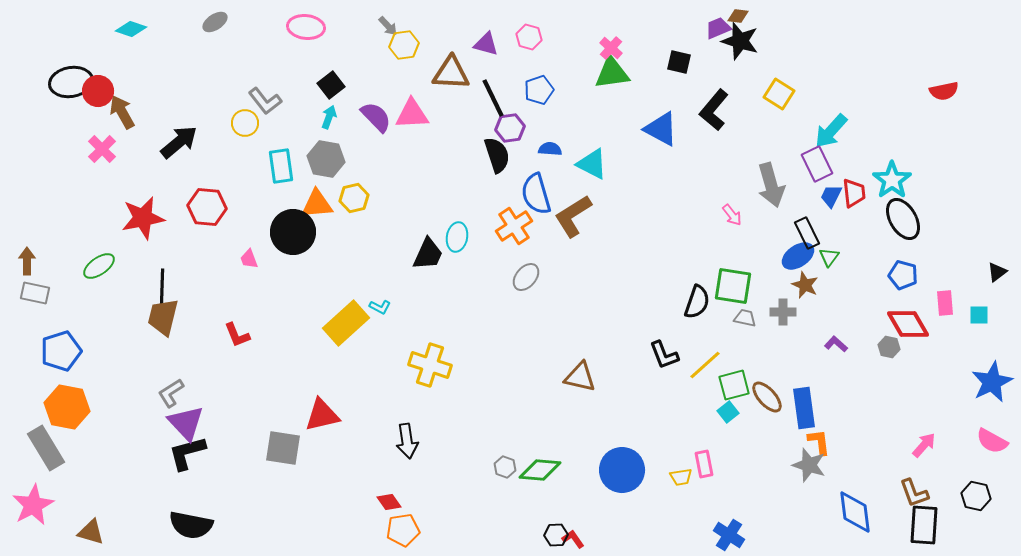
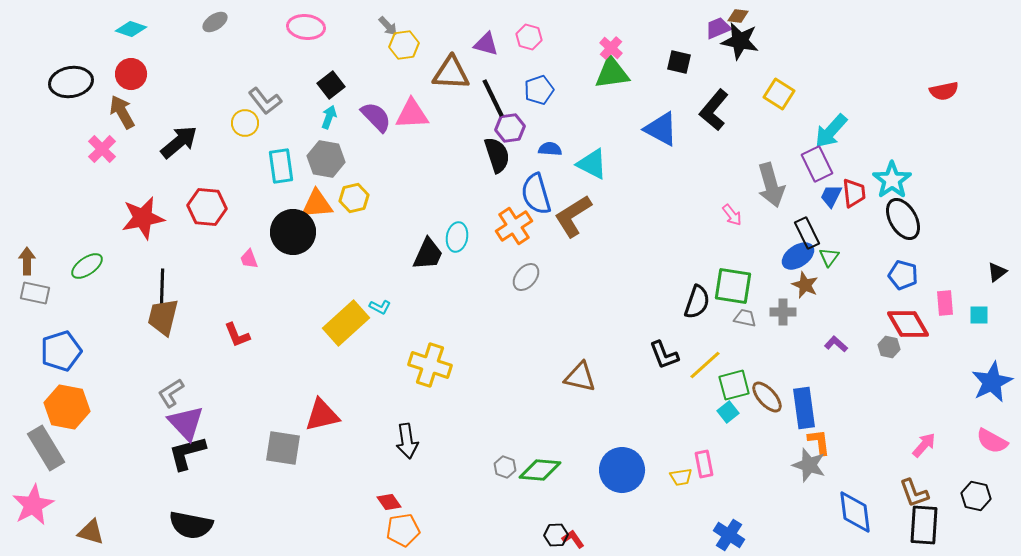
black star at (740, 41): rotated 6 degrees counterclockwise
red circle at (98, 91): moved 33 px right, 17 px up
green ellipse at (99, 266): moved 12 px left
